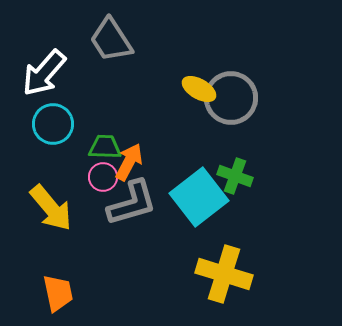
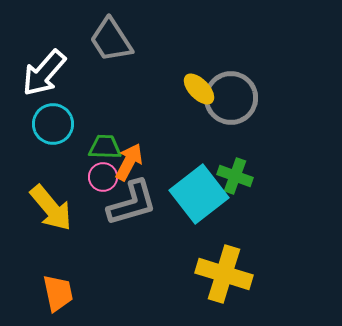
yellow ellipse: rotated 16 degrees clockwise
cyan square: moved 3 px up
